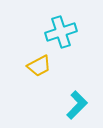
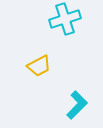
cyan cross: moved 4 px right, 13 px up
